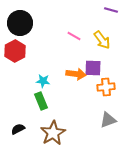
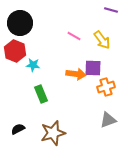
red hexagon: rotated 10 degrees counterclockwise
cyan star: moved 10 px left, 16 px up
orange cross: rotated 12 degrees counterclockwise
green rectangle: moved 7 px up
brown star: rotated 15 degrees clockwise
